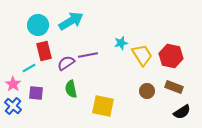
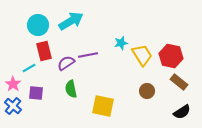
brown rectangle: moved 5 px right, 5 px up; rotated 18 degrees clockwise
